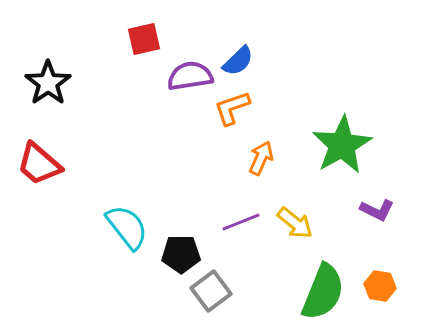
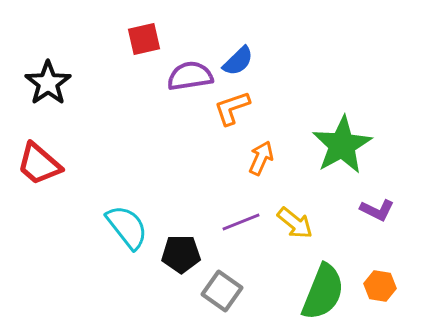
gray square: moved 11 px right; rotated 18 degrees counterclockwise
